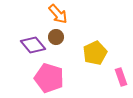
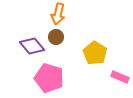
orange arrow: rotated 55 degrees clockwise
purple diamond: moved 1 px left, 1 px down
yellow pentagon: rotated 15 degrees counterclockwise
pink rectangle: moved 1 px left; rotated 48 degrees counterclockwise
